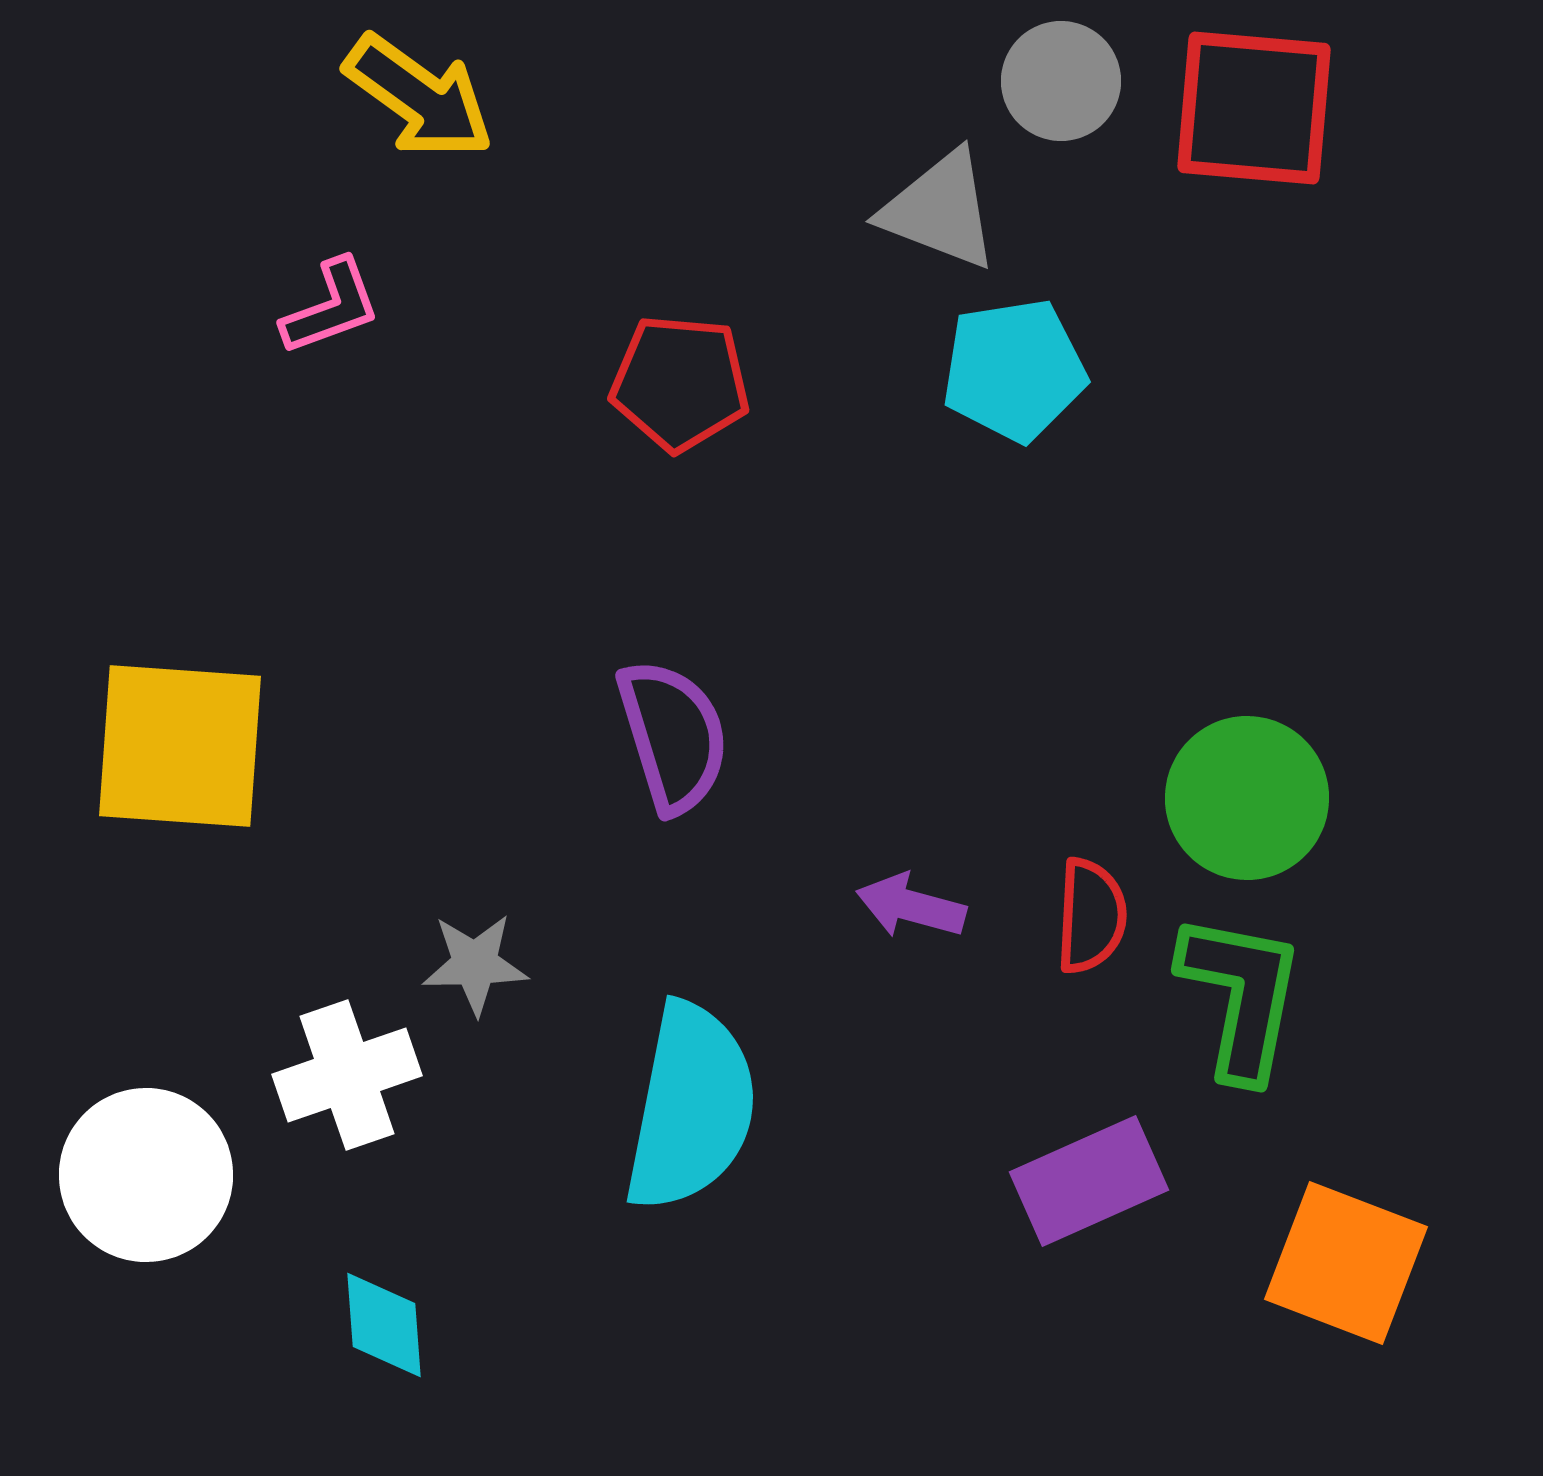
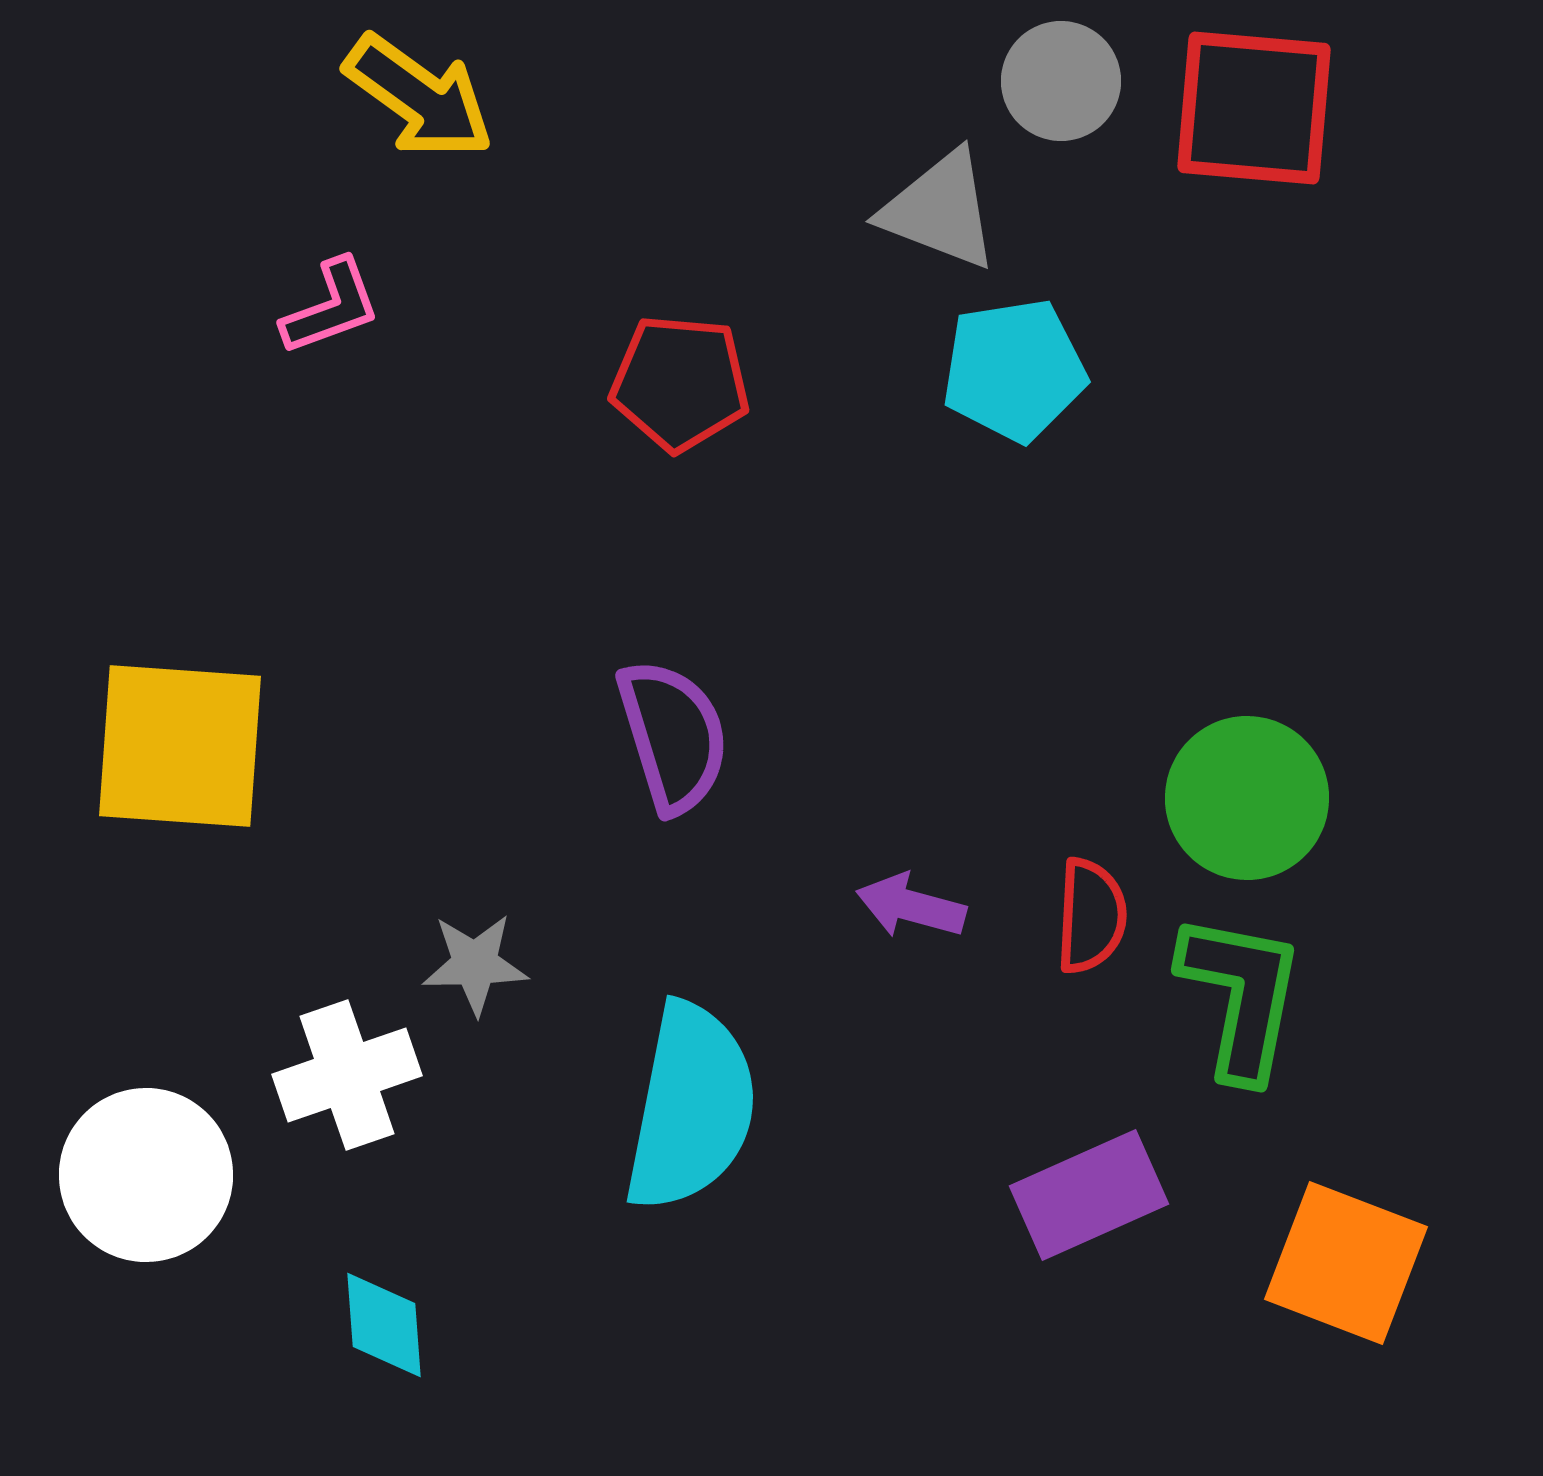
purple rectangle: moved 14 px down
